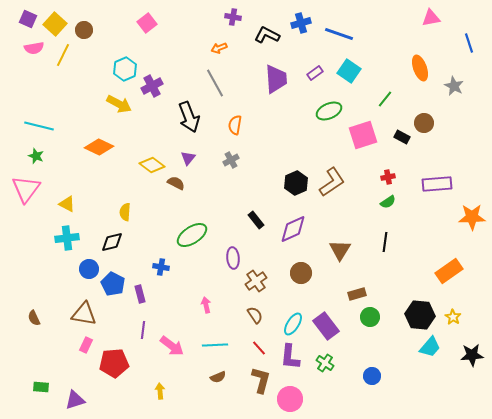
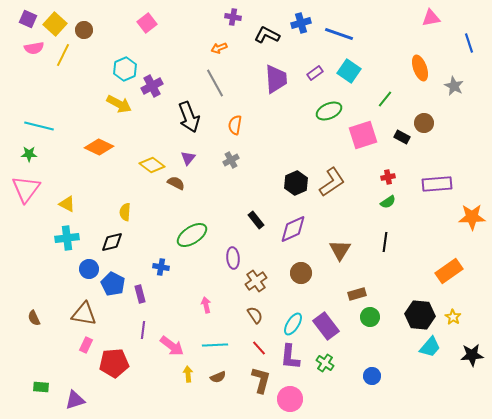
green star at (36, 156): moved 7 px left, 2 px up; rotated 21 degrees counterclockwise
yellow arrow at (160, 391): moved 28 px right, 17 px up
